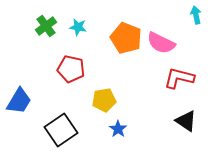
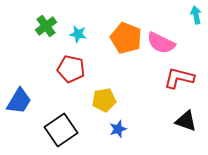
cyan star: moved 7 px down
black triangle: rotated 15 degrees counterclockwise
blue star: rotated 18 degrees clockwise
